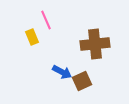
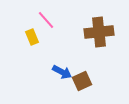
pink line: rotated 18 degrees counterclockwise
brown cross: moved 4 px right, 12 px up
